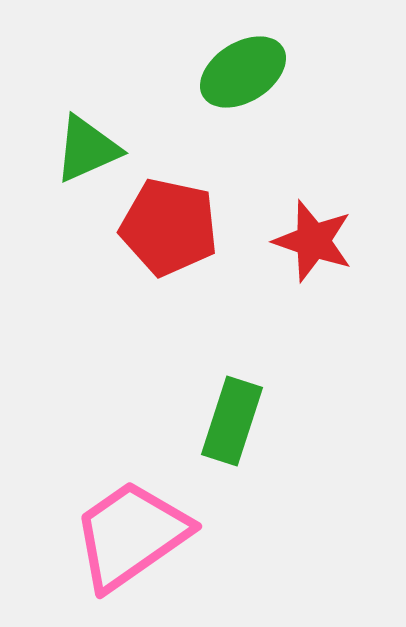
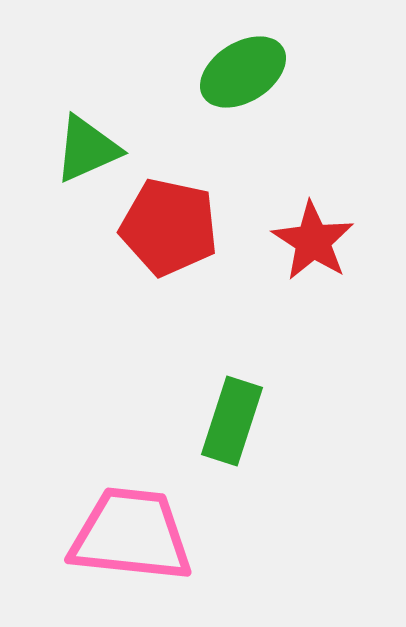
red star: rotated 14 degrees clockwise
pink trapezoid: rotated 41 degrees clockwise
